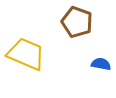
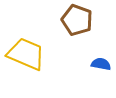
brown pentagon: moved 2 px up
